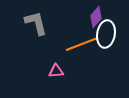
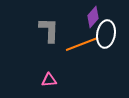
purple diamond: moved 3 px left
gray L-shape: moved 13 px right, 7 px down; rotated 16 degrees clockwise
pink triangle: moved 7 px left, 9 px down
